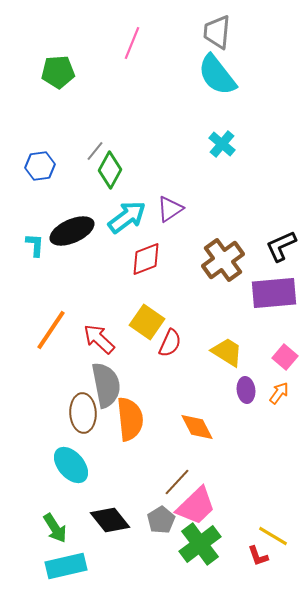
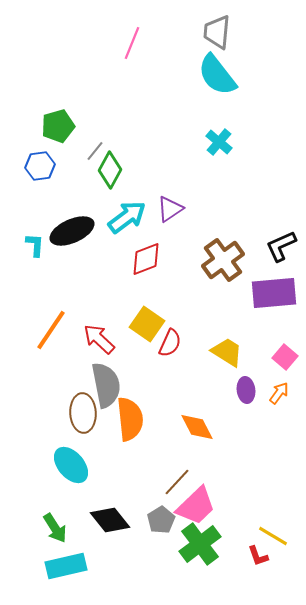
green pentagon: moved 54 px down; rotated 12 degrees counterclockwise
cyan cross: moved 3 px left, 2 px up
yellow square: moved 2 px down
